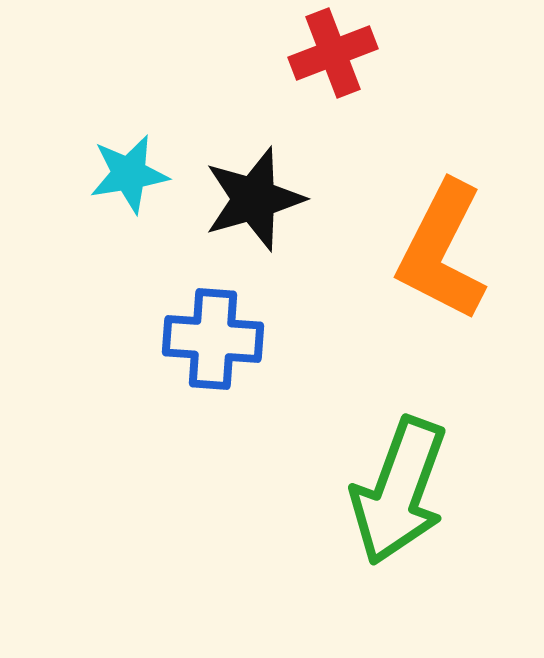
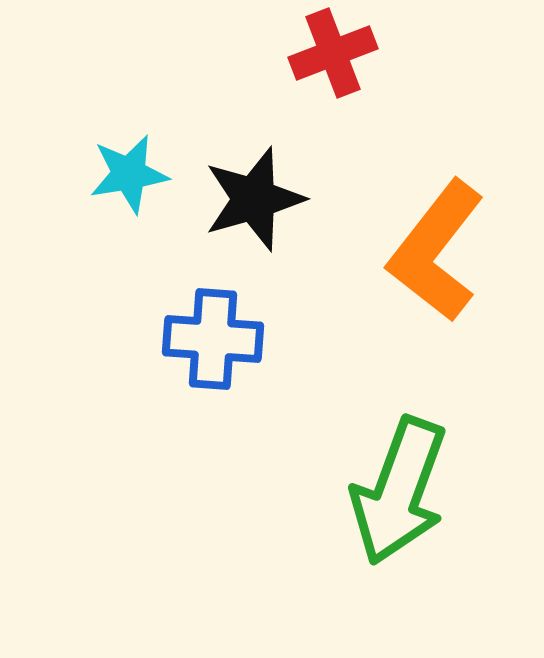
orange L-shape: moved 6 px left; rotated 11 degrees clockwise
